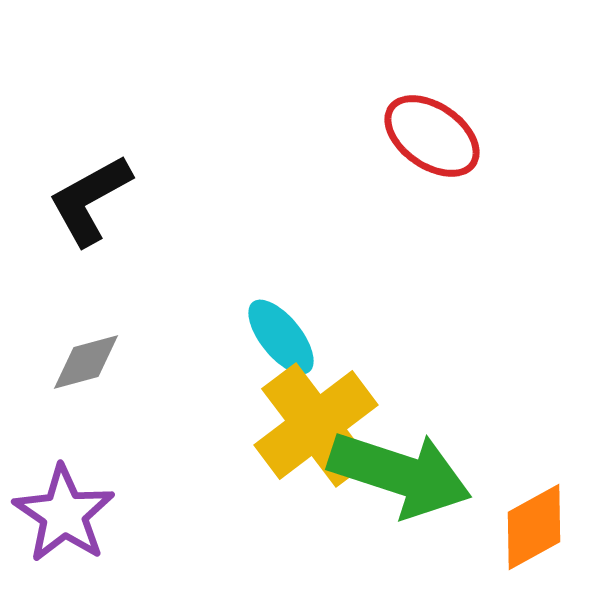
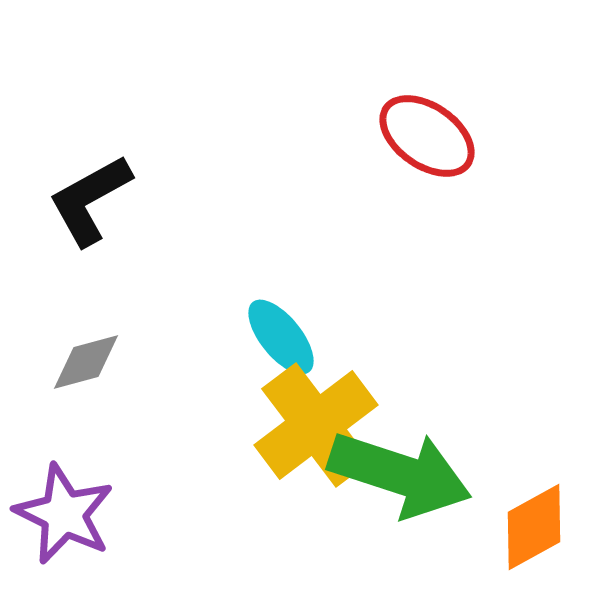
red ellipse: moved 5 px left
purple star: rotated 8 degrees counterclockwise
